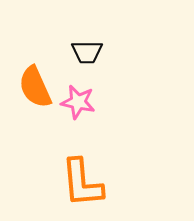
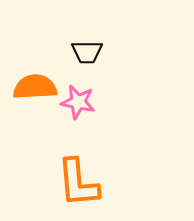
orange semicircle: rotated 111 degrees clockwise
orange L-shape: moved 4 px left
